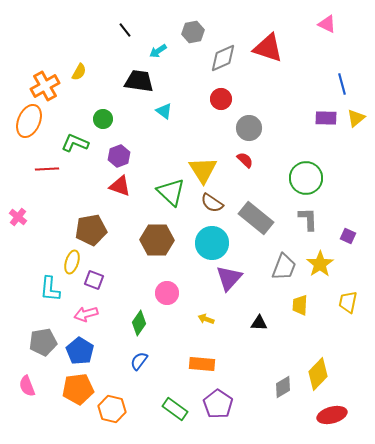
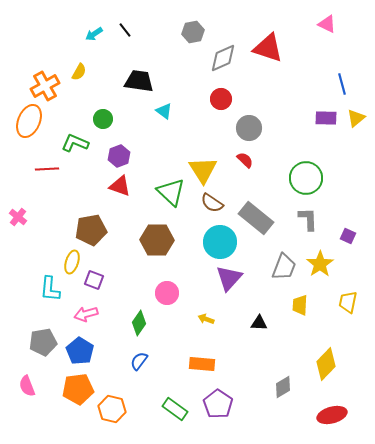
cyan arrow at (158, 51): moved 64 px left, 17 px up
cyan circle at (212, 243): moved 8 px right, 1 px up
yellow diamond at (318, 374): moved 8 px right, 10 px up
